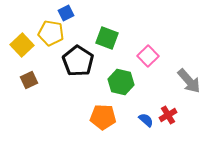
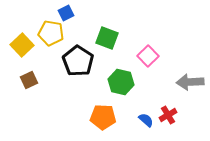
gray arrow: moved 1 px right, 1 px down; rotated 128 degrees clockwise
